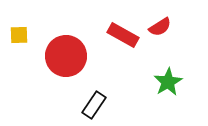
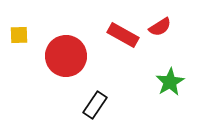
green star: moved 2 px right
black rectangle: moved 1 px right
